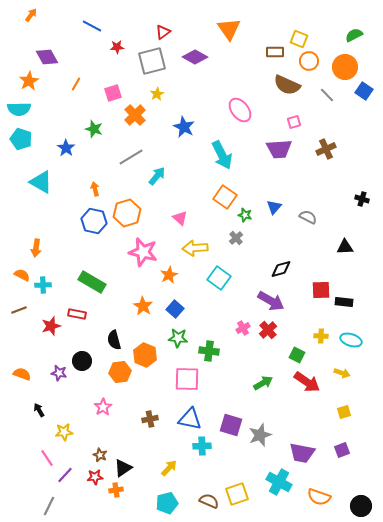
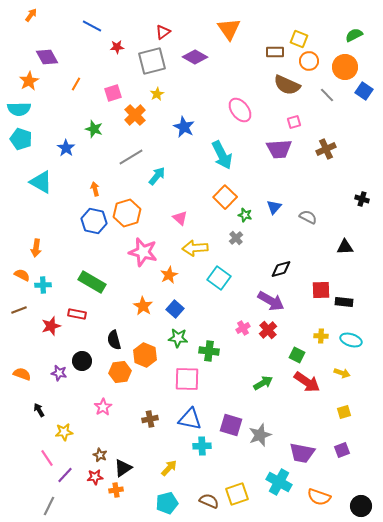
orange square at (225, 197): rotated 10 degrees clockwise
